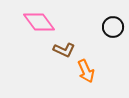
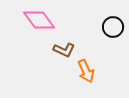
pink diamond: moved 2 px up
